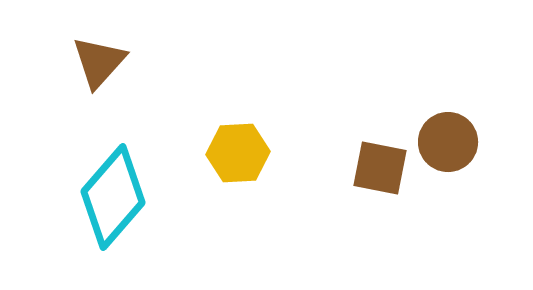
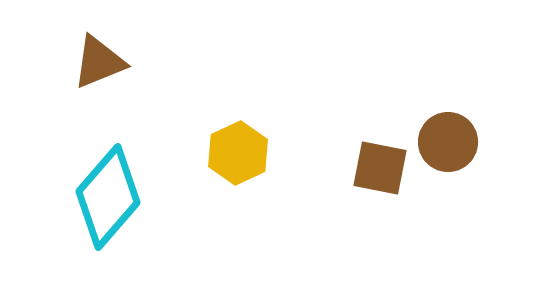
brown triangle: rotated 26 degrees clockwise
yellow hexagon: rotated 22 degrees counterclockwise
cyan diamond: moved 5 px left
